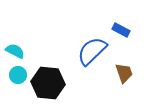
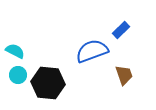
blue rectangle: rotated 72 degrees counterclockwise
blue semicircle: rotated 24 degrees clockwise
brown trapezoid: moved 2 px down
